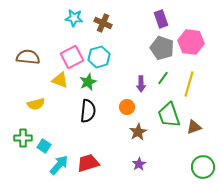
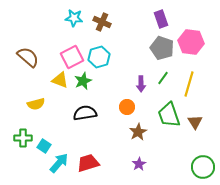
brown cross: moved 1 px left, 1 px up
brown semicircle: rotated 35 degrees clockwise
green star: moved 5 px left, 1 px up
black semicircle: moved 3 px left, 2 px down; rotated 105 degrees counterclockwise
brown triangle: moved 1 px right, 5 px up; rotated 42 degrees counterclockwise
cyan arrow: moved 2 px up
